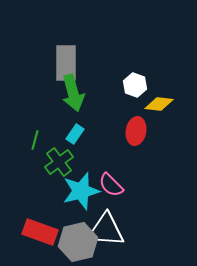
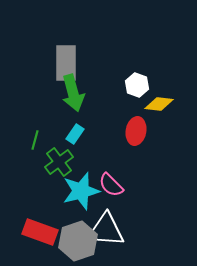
white hexagon: moved 2 px right
gray hexagon: moved 1 px up; rotated 6 degrees counterclockwise
